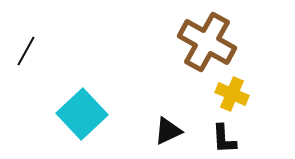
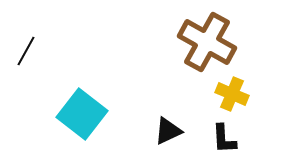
cyan square: rotated 9 degrees counterclockwise
